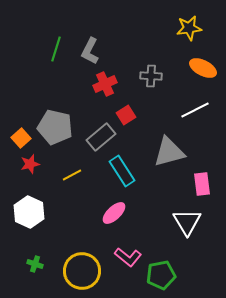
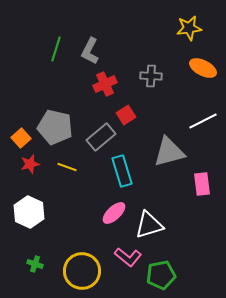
white line: moved 8 px right, 11 px down
cyan rectangle: rotated 16 degrees clockwise
yellow line: moved 5 px left, 8 px up; rotated 48 degrees clockwise
white triangle: moved 38 px left, 3 px down; rotated 44 degrees clockwise
